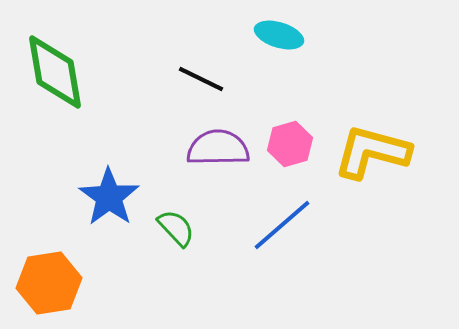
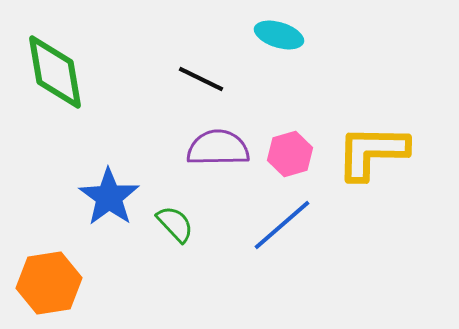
pink hexagon: moved 10 px down
yellow L-shape: rotated 14 degrees counterclockwise
green semicircle: moved 1 px left, 4 px up
